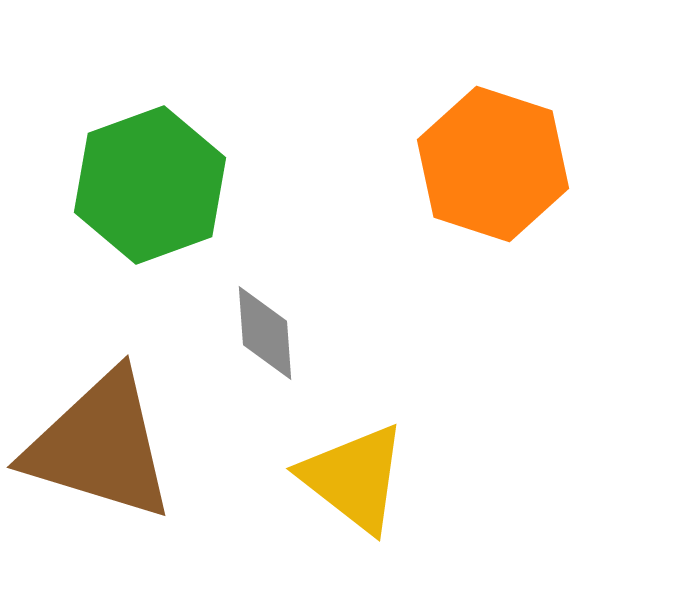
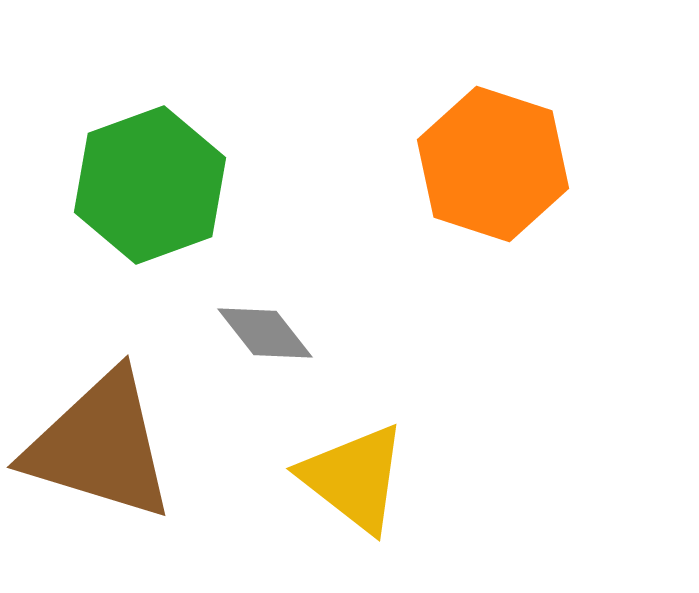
gray diamond: rotated 34 degrees counterclockwise
